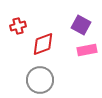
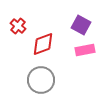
red cross: rotated 35 degrees counterclockwise
pink rectangle: moved 2 px left
gray circle: moved 1 px right
